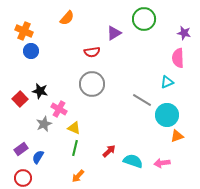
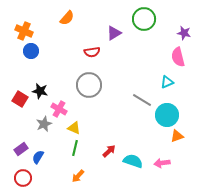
pink semicircle: moved 1 px up; rotated 12 degrees counterclockwise
gray circle: moved 3 px left, 1 px down
red square: rotated 14 degrees counterclockwise
